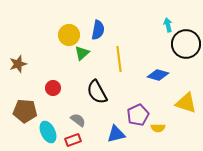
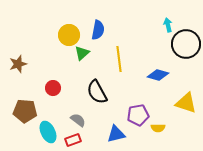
purple pentagon: rotated 15 degrees clockwise
